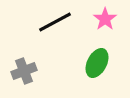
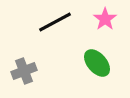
green ellipse: rotated 68 degrees counterclockwise
